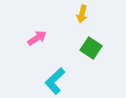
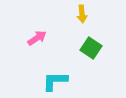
yellow arrow: rotated 18 degrees counterclockwise
cyan L-shape: rotated 44 degrees clockwise
